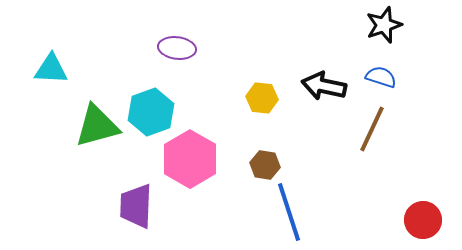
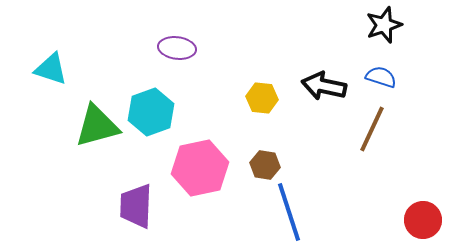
cyan triangle: rotated 15 degrees clockwise
pink hexagon: moved 10 px right, 9 px down; rotated 18 degrees clockwise
